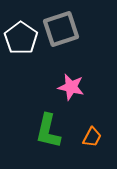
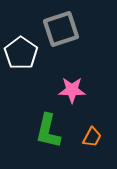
white pentagon: moved 15 px down
pink star: moved 1 px right, 3 px down; rotated 12 degrees counterclockwise
